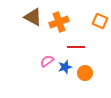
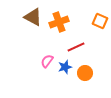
red line: rotated 24 degrees counterclockwise
pink semicircle: rotated 16 degrees counterclockwise
